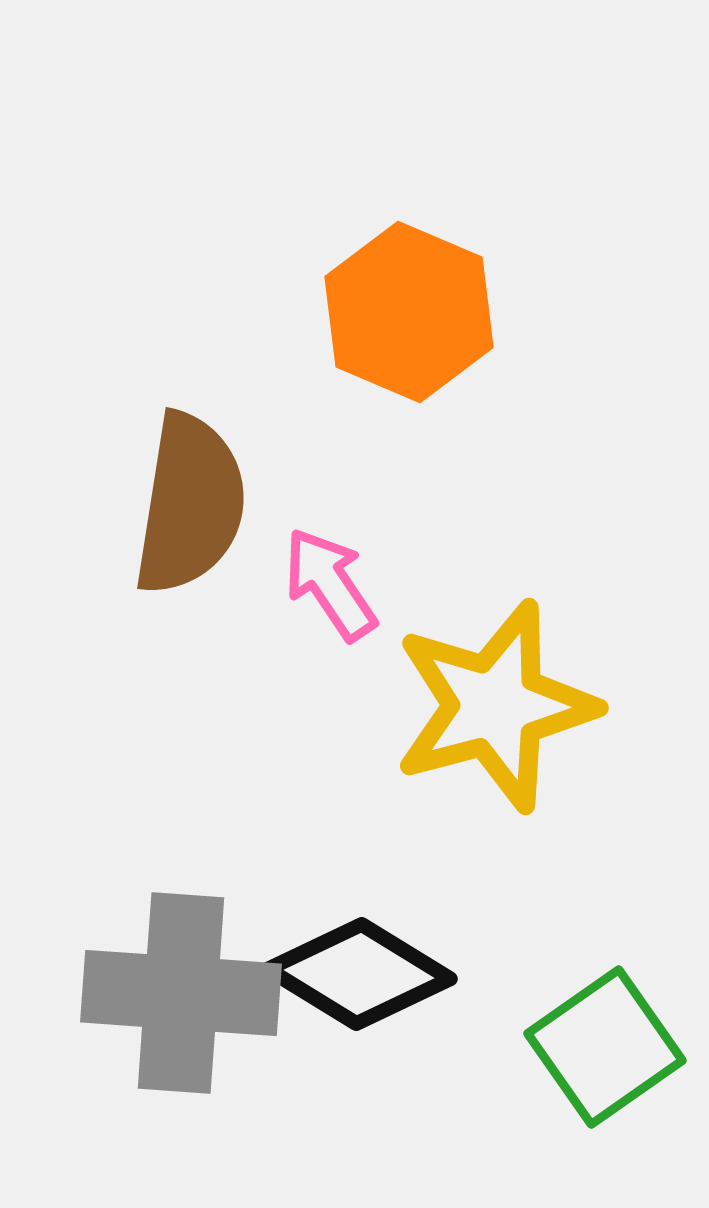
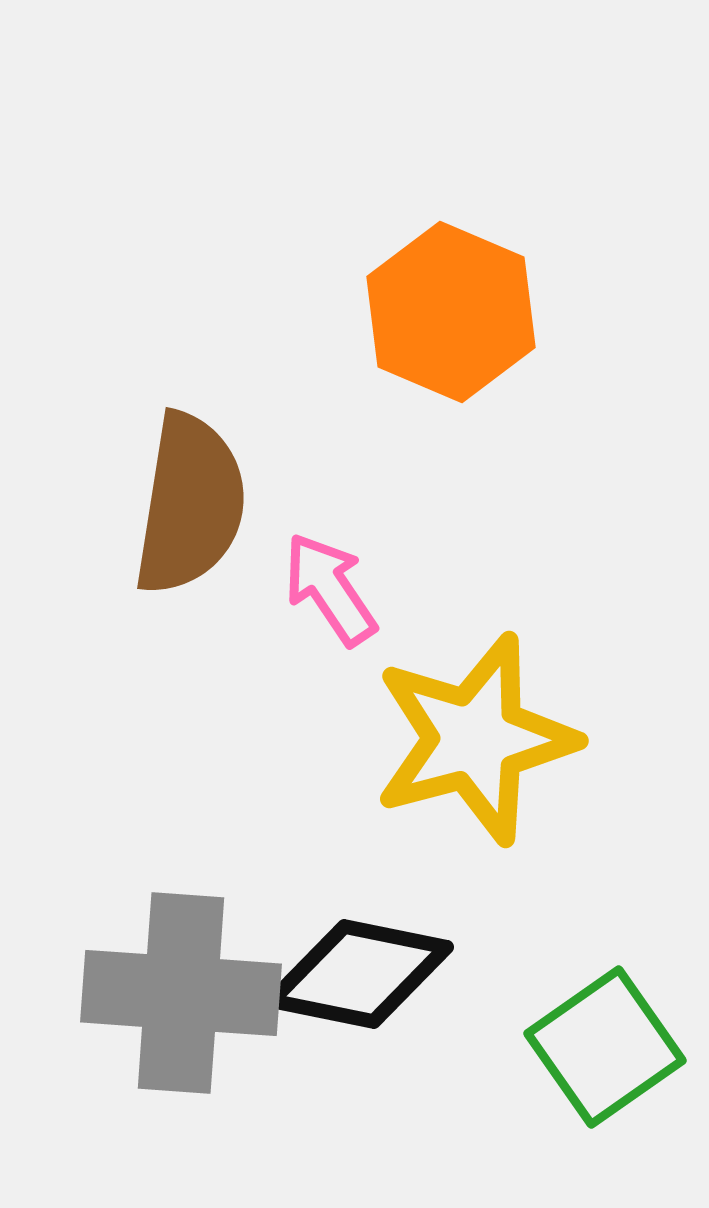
orange hexagon: moved 42 px right
pink arrow: moved 5 px down
yellow star: moved 20 px left, 33 px down
black diamond: rotated 20 degrees counterclockwise
